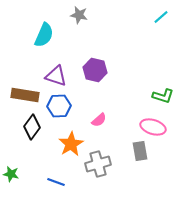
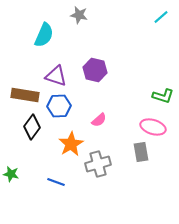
gray rectangle: moved 1 px right, 1 px down
